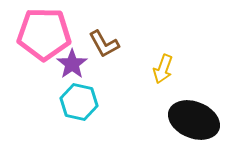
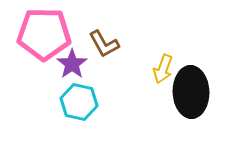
black ellipse: moved 3 px left, 28 px up; rotated 66 degrees clockwise
